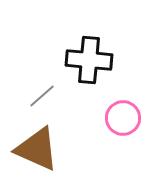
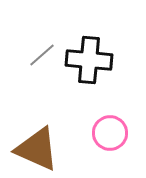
gray line: moved 41 px up
pink circle: moved 13 px left, 15 px down
